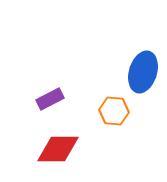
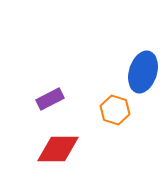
orange hexagon: moved 1 px right, 1 px up; rotated 12 degrees clockwise
